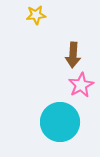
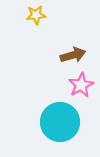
brown arrow: rotated 110 degrees counterclockwise
